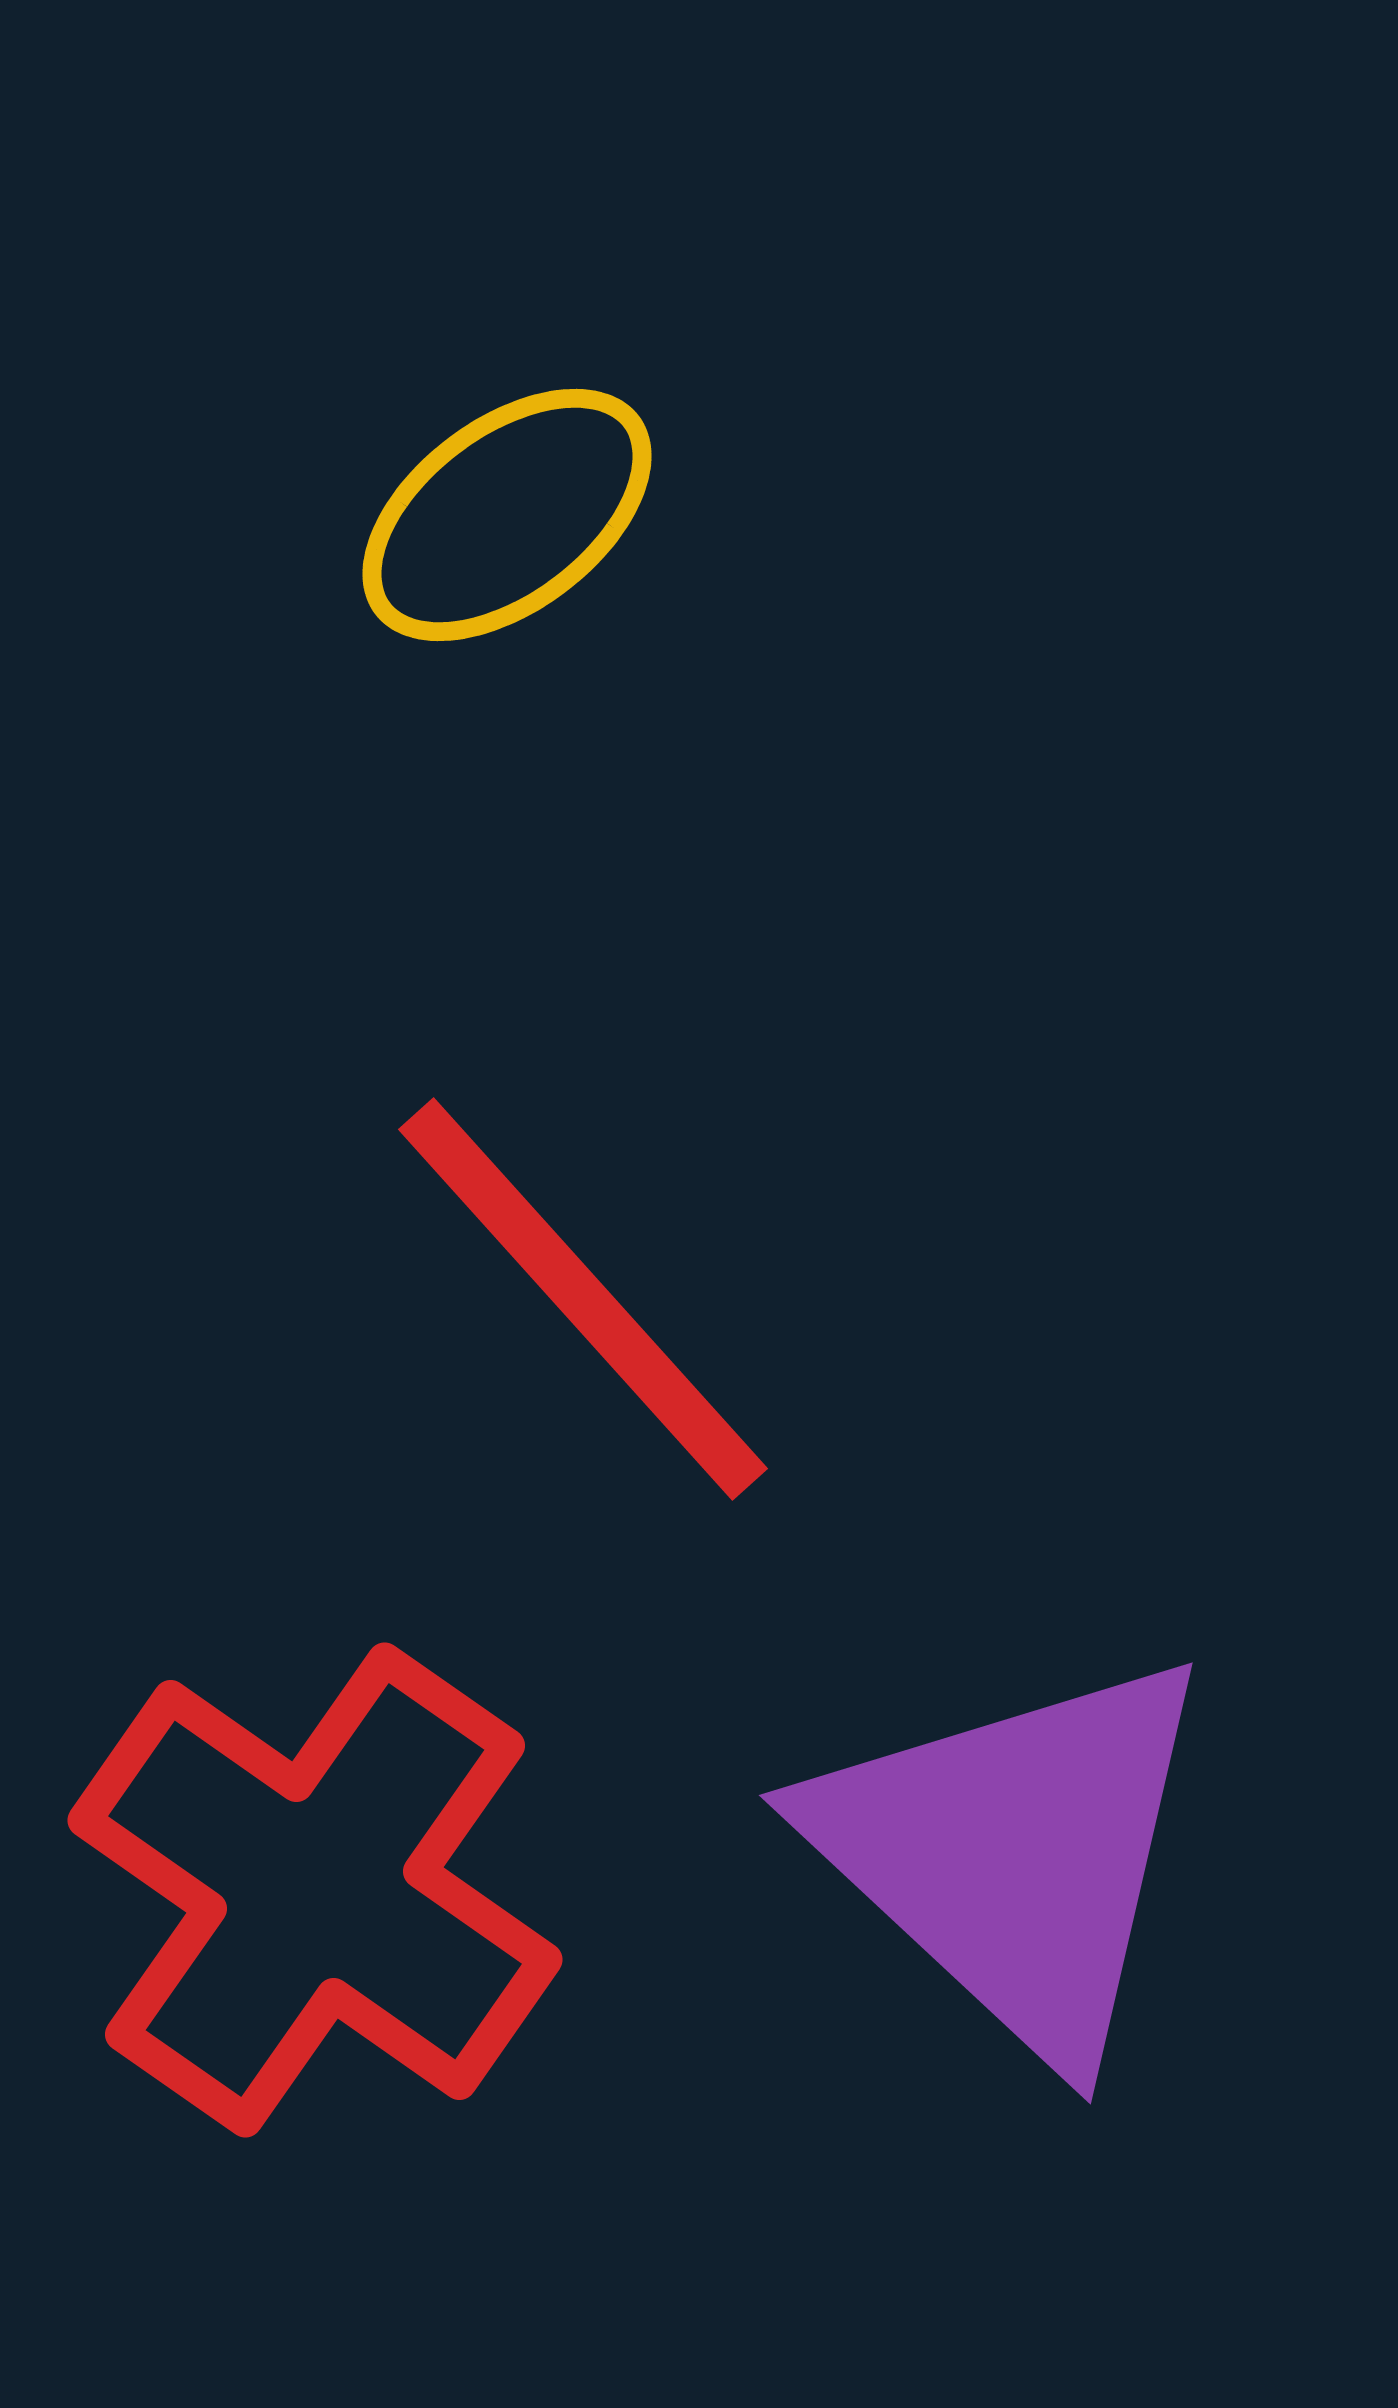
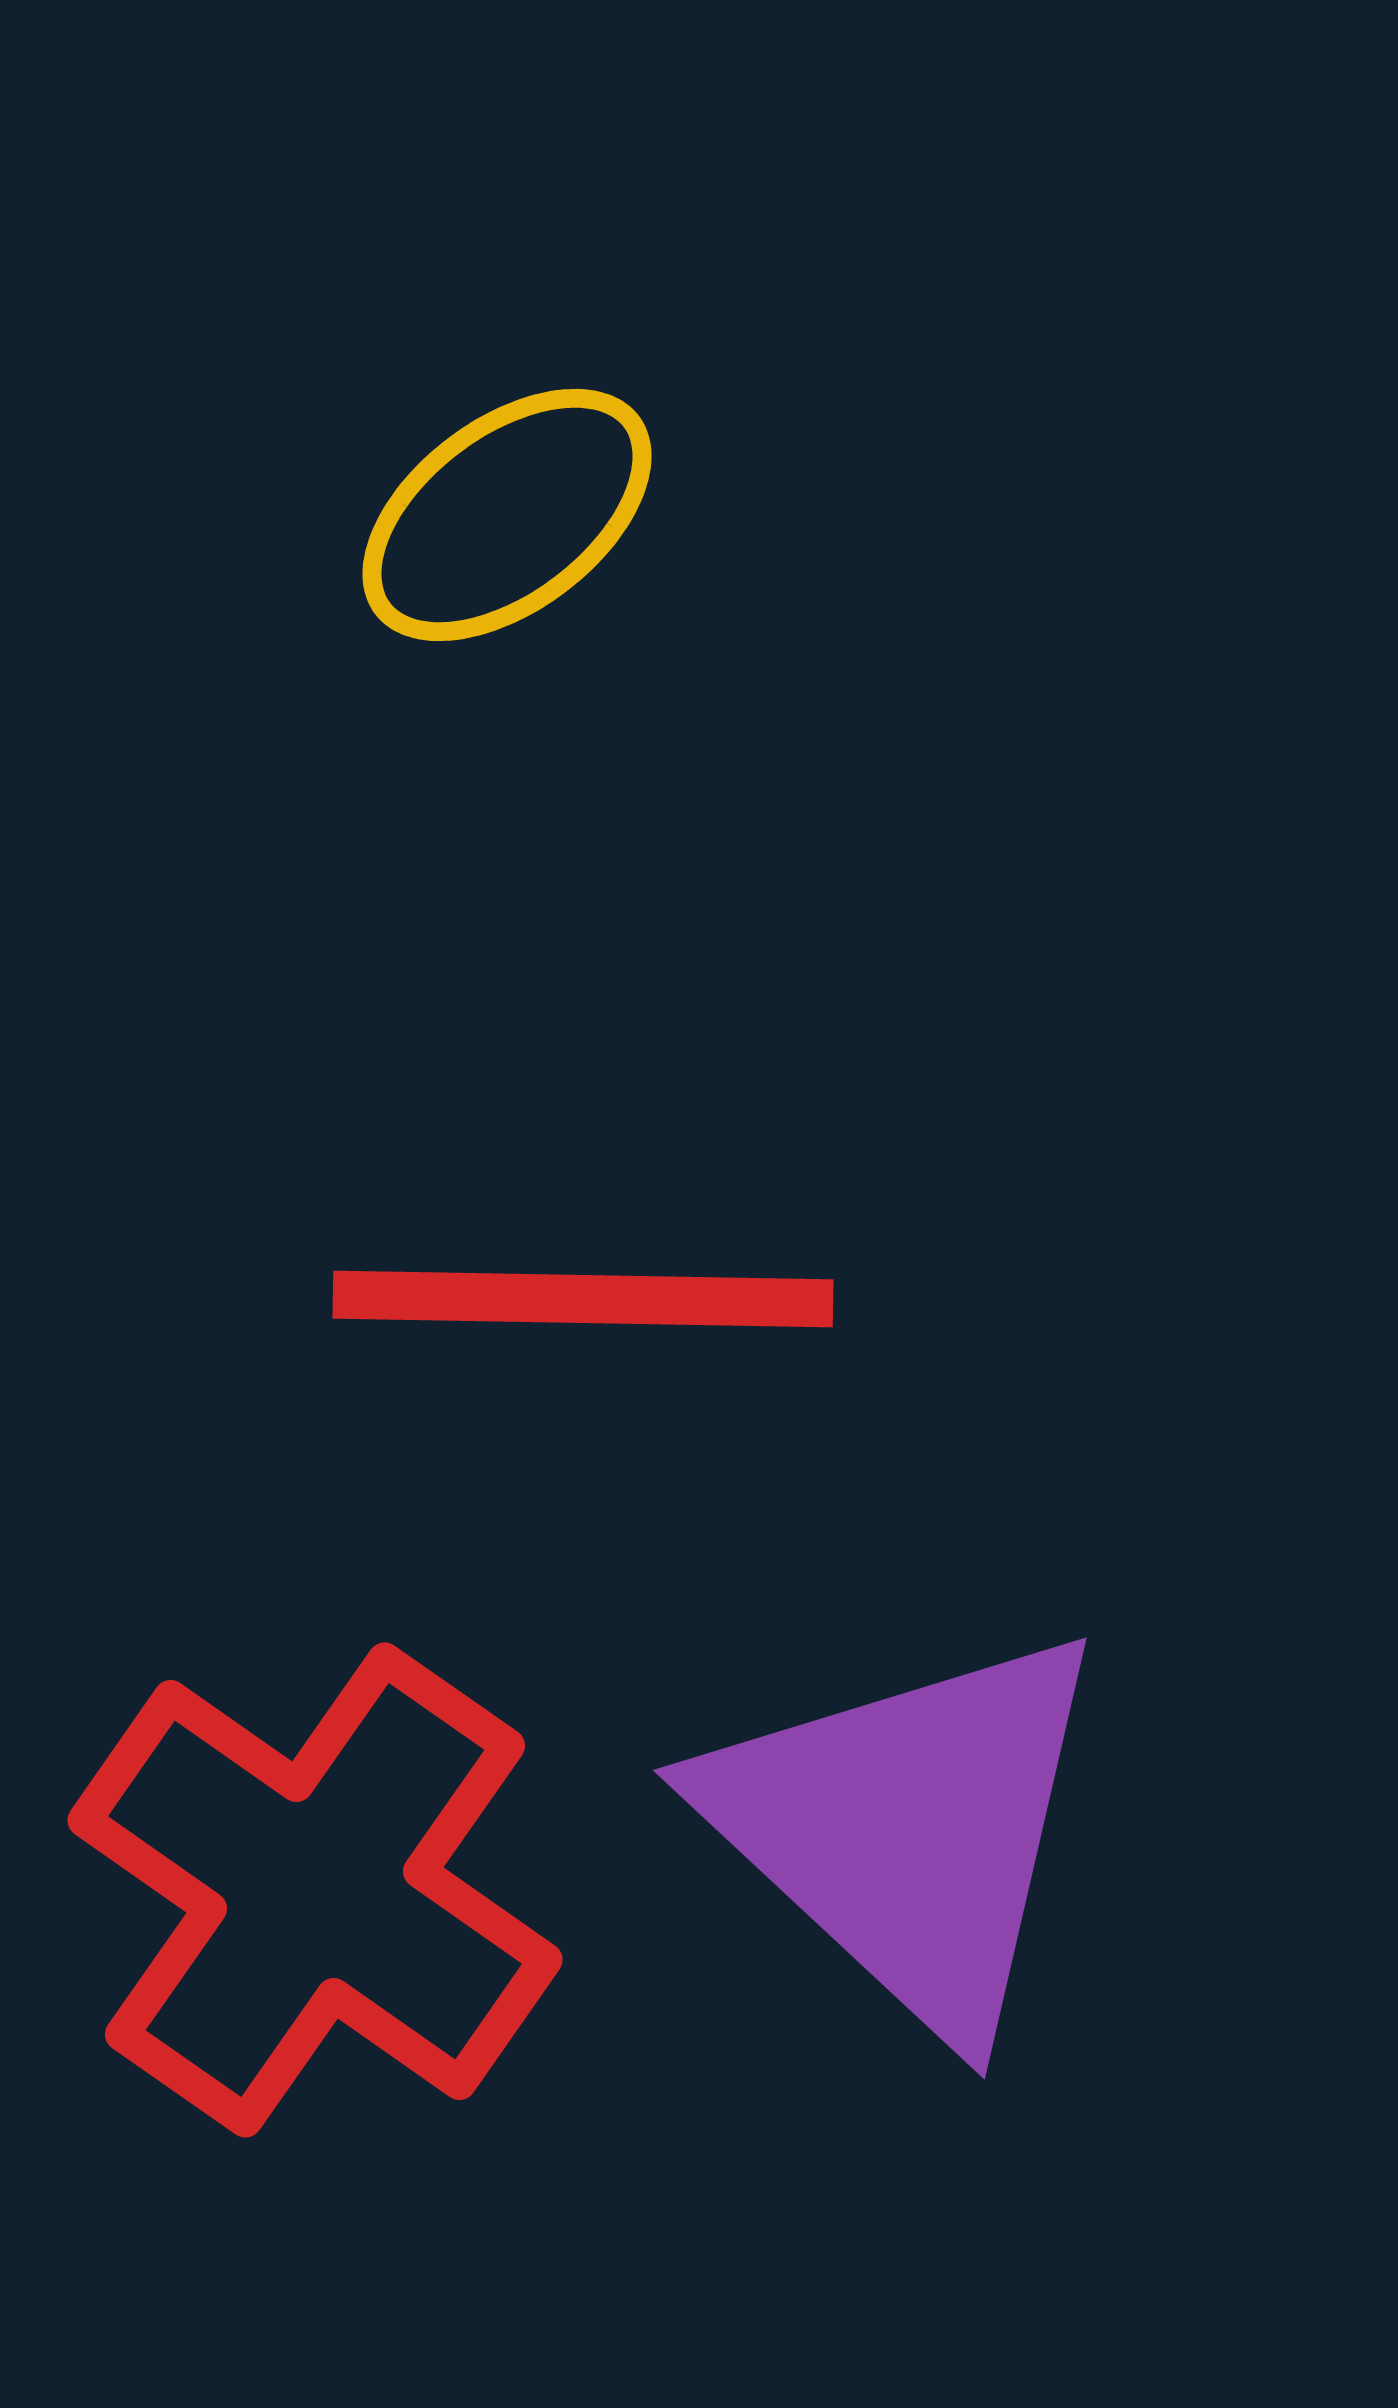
red line: rotated 47 degrees counterclockwise
purple triangle: moved 106 px left, 25 px up
